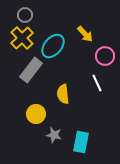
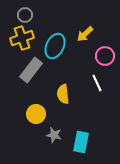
yellow arrow: rotated 90 degrees clockwise
yellow cross: rotated 25 degrees clockwise
cyan ellipse: moved 2 px right; rotated 15 degrees counterclockwise
